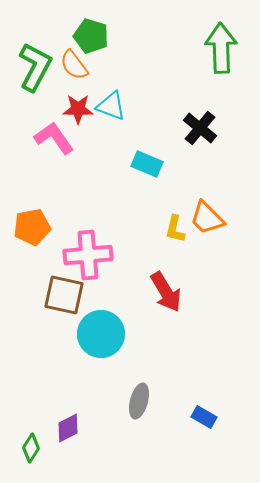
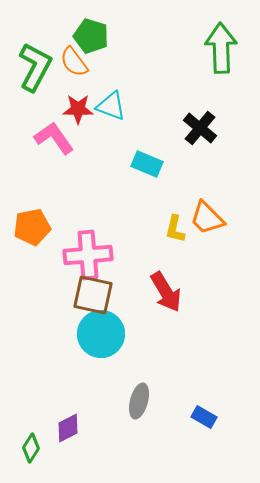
orange semicircle: moved 3 px up
brown square: moved 29 px right
